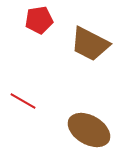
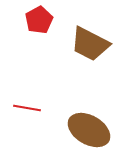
red pentagon: rotated 20 degrees counterclockwise
red line: moved 4 px right, 7 px down; rotated 20 degrees counterclockwise
